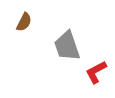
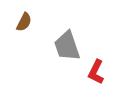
red L-shape: rotated 35 degrees counterclockwise
